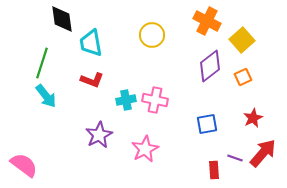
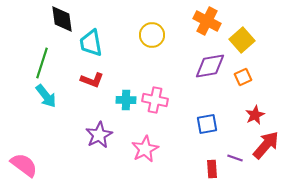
purple diamond: rotated 28 degrees clockwise
cyan cross: rotated 12 degrees clockwise
red star: moved 2 px right, 3 px up
red arrow: moved 3 px right, 8 px up
red rectangle: moved 2 px left, 1 px up
